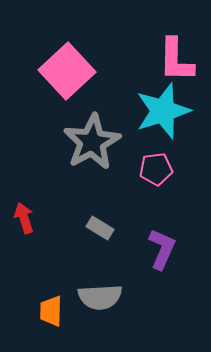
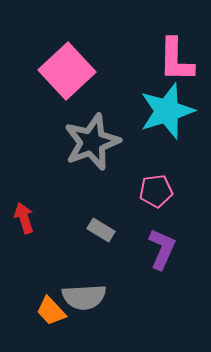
cyan star: moved 4 px right
gray star: rotated 8 degrees clockwise
pink pentagon: moved 22 px down
gray rectangle: moved 1 px right, 2 px down
gray semicircle: moved 16 px left
orange trapezoid: rotated 44 degrees counterclockwise
